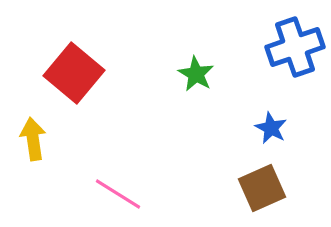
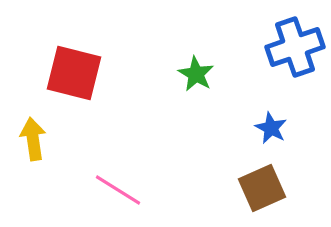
red square: rotated 26 degrees counterclockwise
pink line: moved 4 px up
